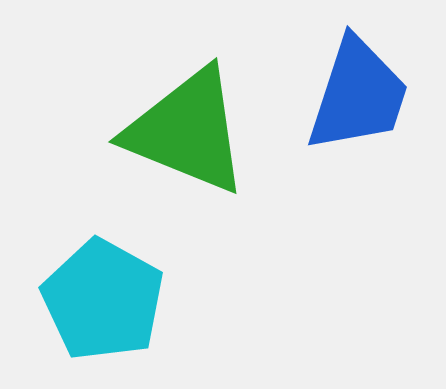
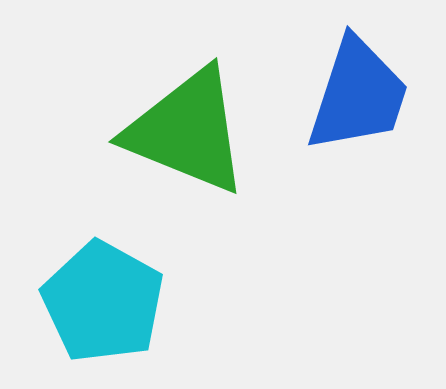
cyan pentagon: moved 2 px down
